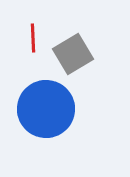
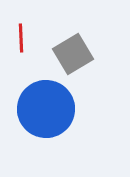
red line: moved 12 px left
